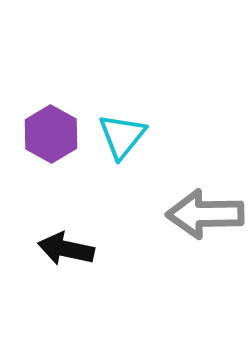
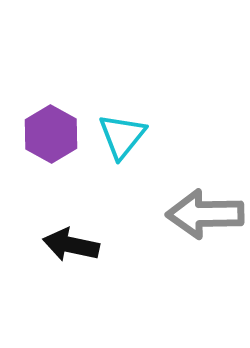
black arrow: moved 5 px right, 4 px up
